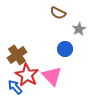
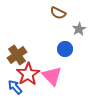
red star: moved 1 px right, 1 px up; rotated 10 degrees clockwise
